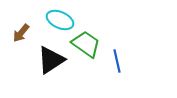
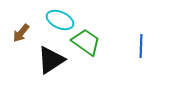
green trapezoid: moved 2 px up
blue line: moved 24 px right, 15 px up; rotated 15 degrees clockwise
